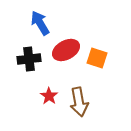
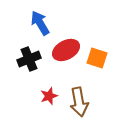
black cross: rotated 15 degrees counterclockwise
red star: rotated 18 degrees clockwise
